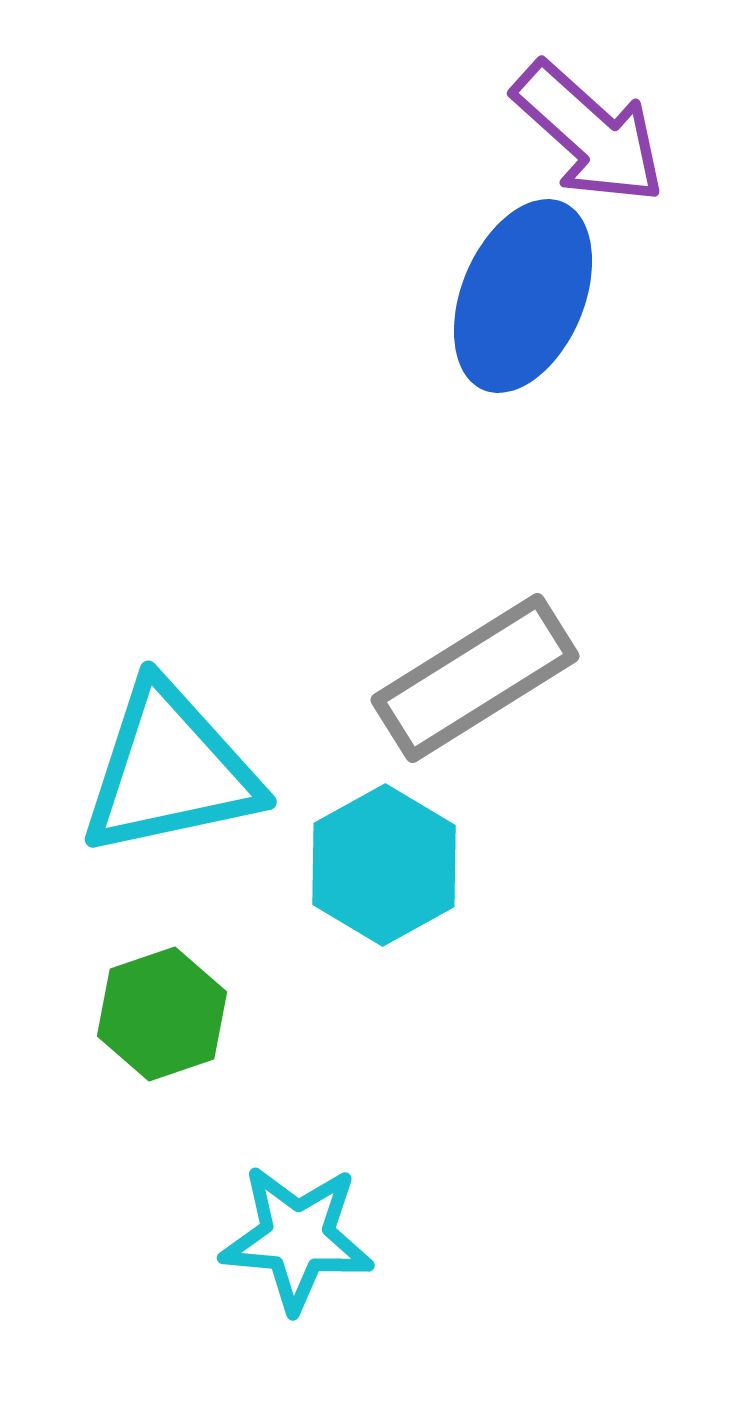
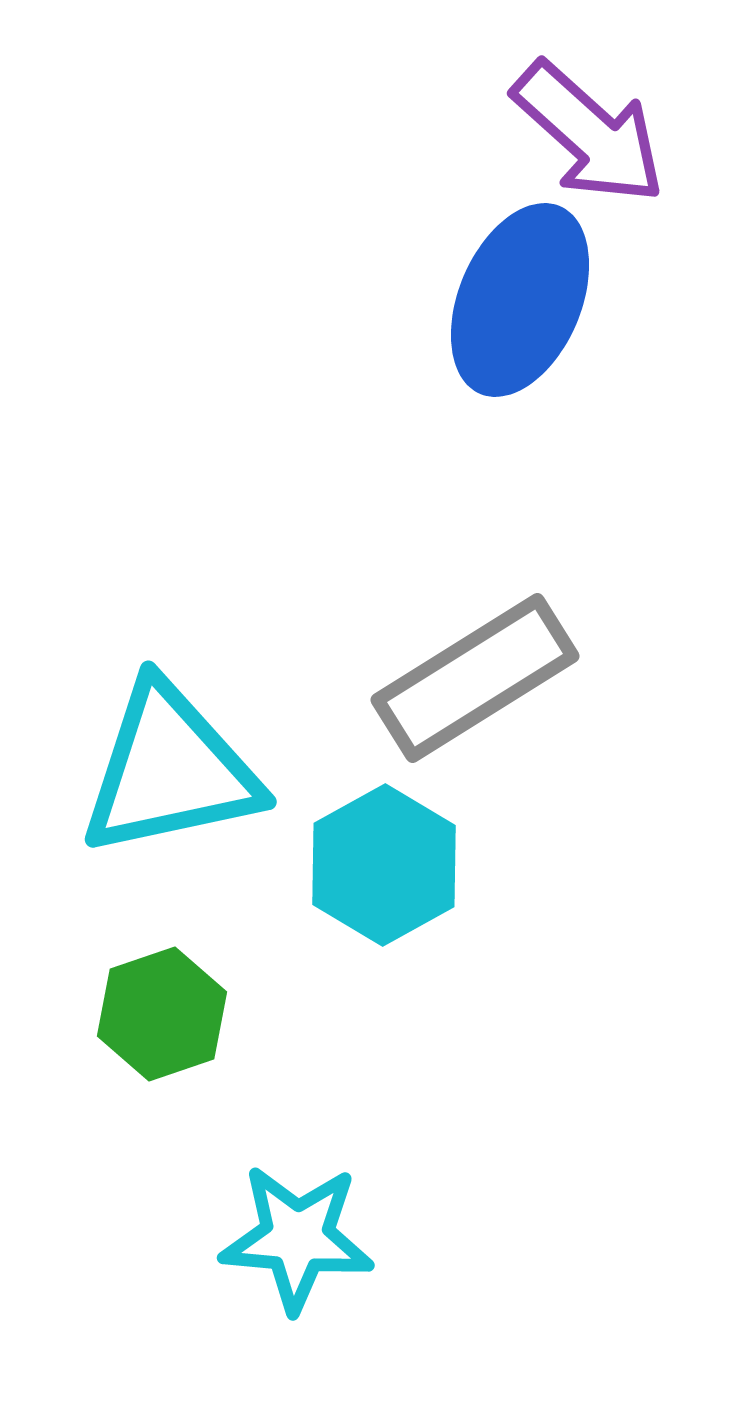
blue ellipse: moved 3 px left, 4 px down
